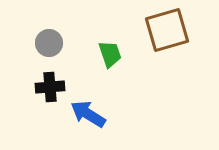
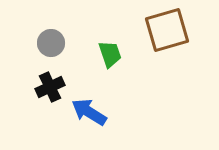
gray circle: moved 2 px right
black cross: rotated 20 degrees counterclockwise
blue arrow: moved 1 px right, 2 px up
